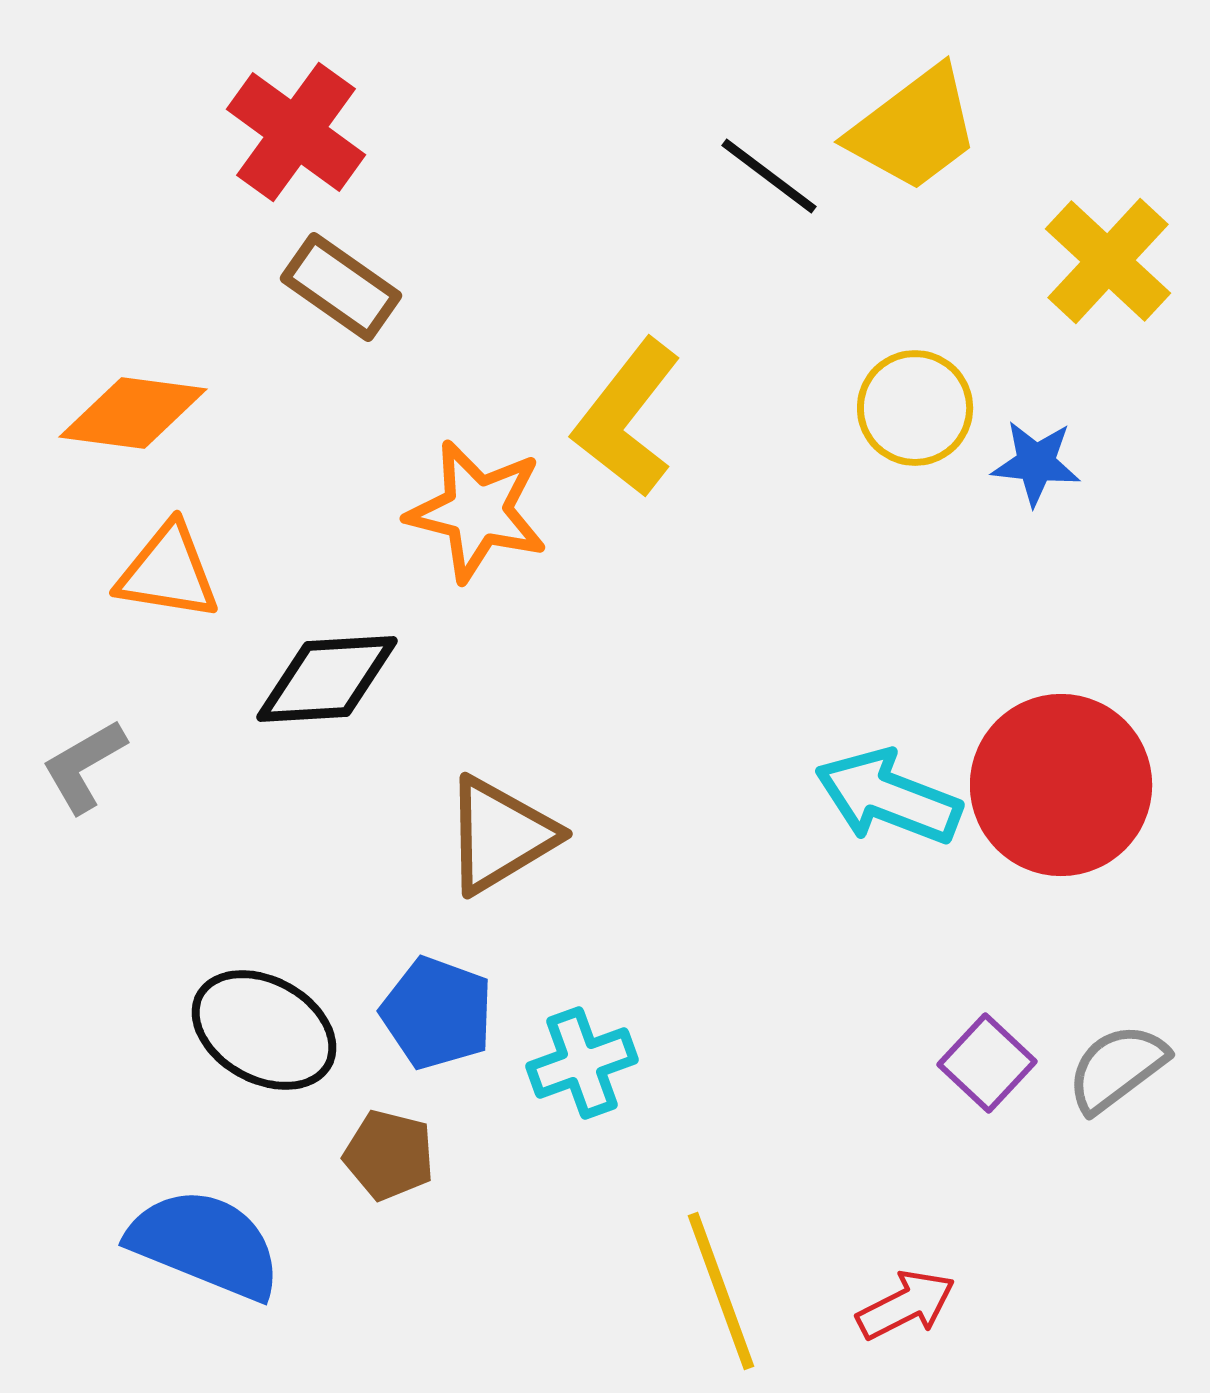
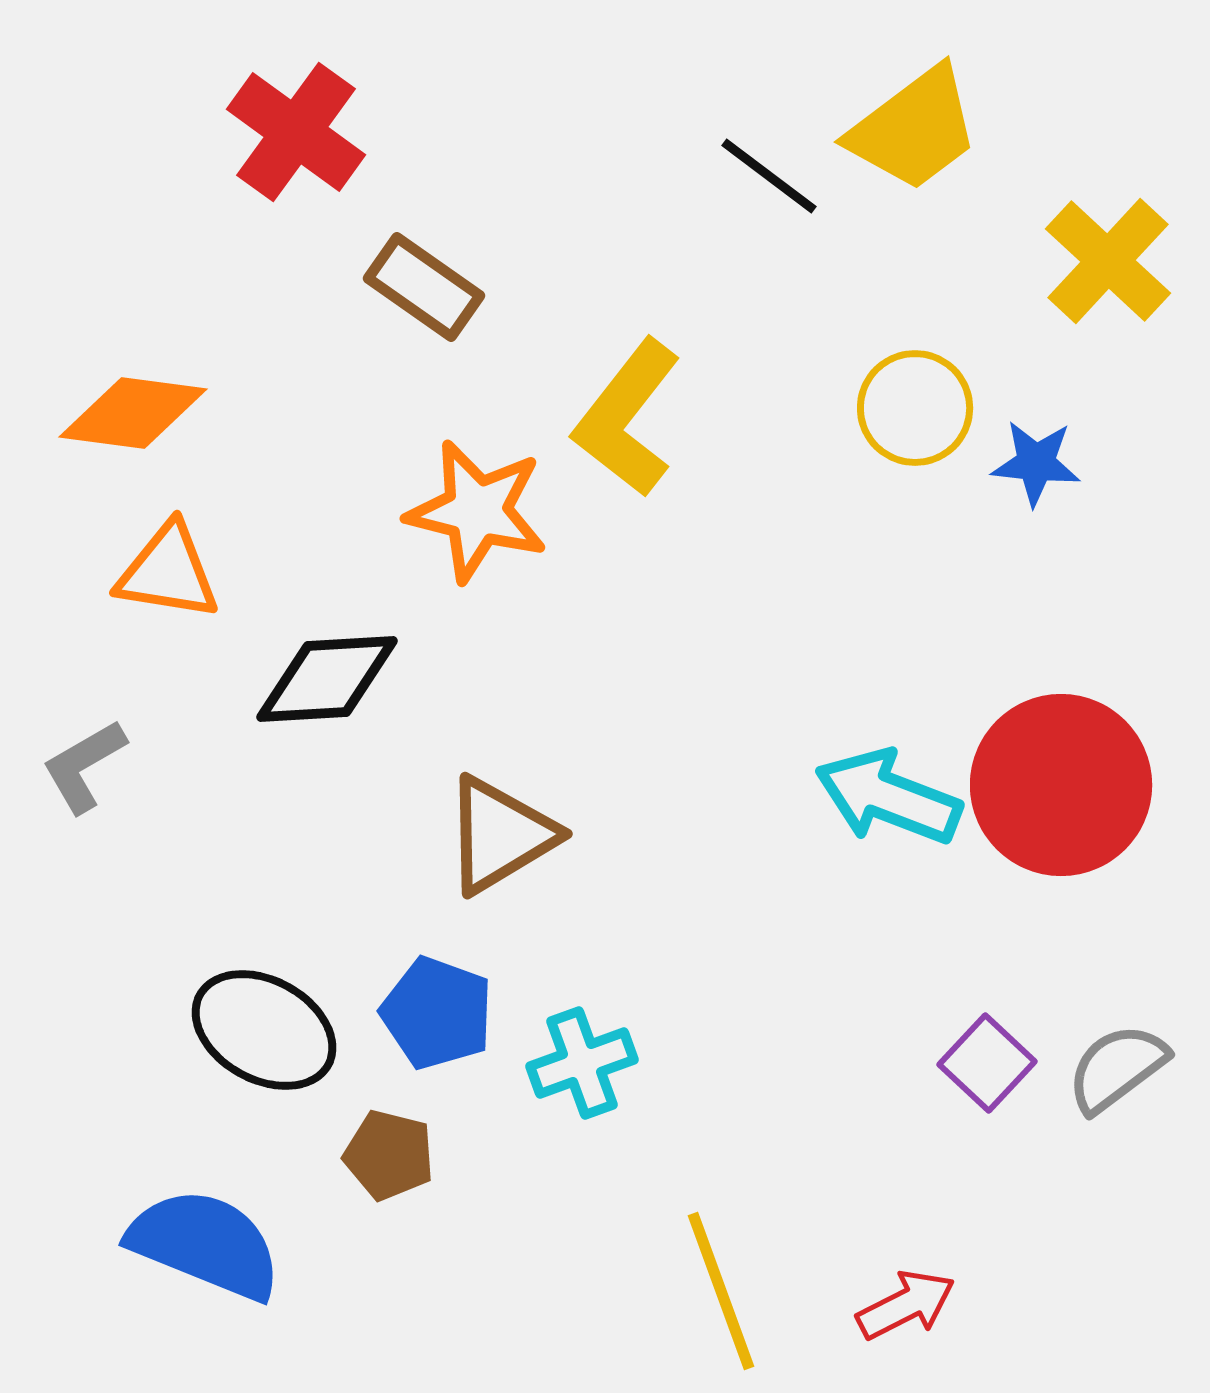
brown rectangle: moved 83 px right
